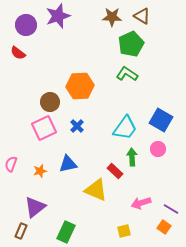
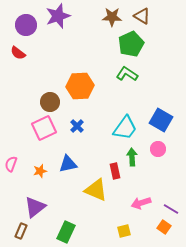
red rectangle: rotated 35 degrees clockwise
